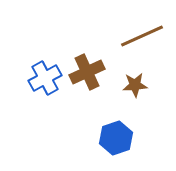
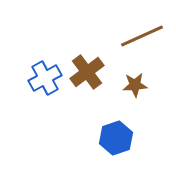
brown cross: rotated 12 degrees counterclockwise
